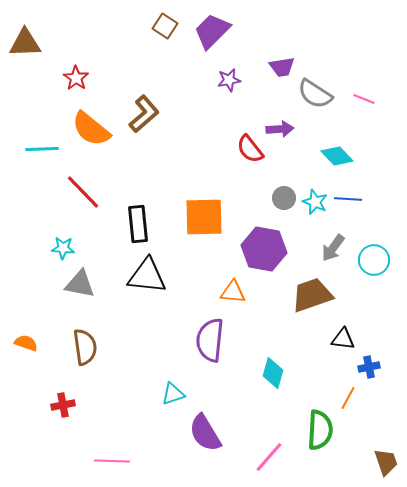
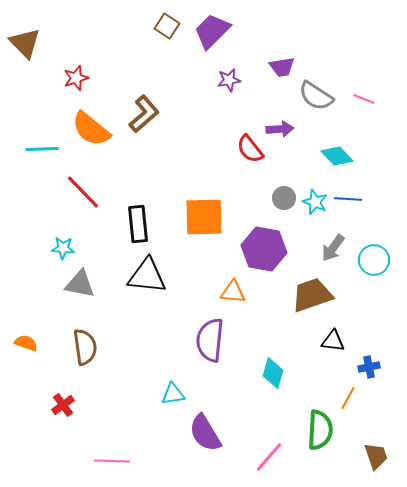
brown square at (165, 26): moved 2 px right
brown triangle at (25, 43): rotated 48 degrees clockwise
red star at (76, 78): rotated 20 degrees clockwise
gray semicircle at (315, 94): moved 1 px right, 2 px down
black triangle at (343, 339): moved 10 px left, 2 px down
cyan triangle at (173, 394): rotated 10 degrees clockwise
red cross at (63, 405): rotated 25 degrees counterclockwise
brown trapezoid at (386, 462): moved 10 px left, 6 px up
